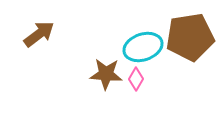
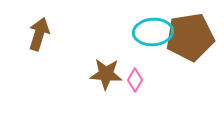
brown arrow: rotated 36 degrees counterclockwise
cyan ellipse: moved 10 px right, 15 px up; rotated 15 degrees clockwise
pink diamond: moved 1 px left, 1 px down
